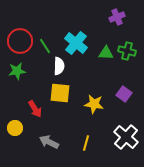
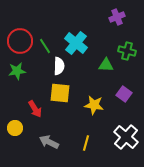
green triangle: moved 12 px down
yellow star: moved 1 px down
